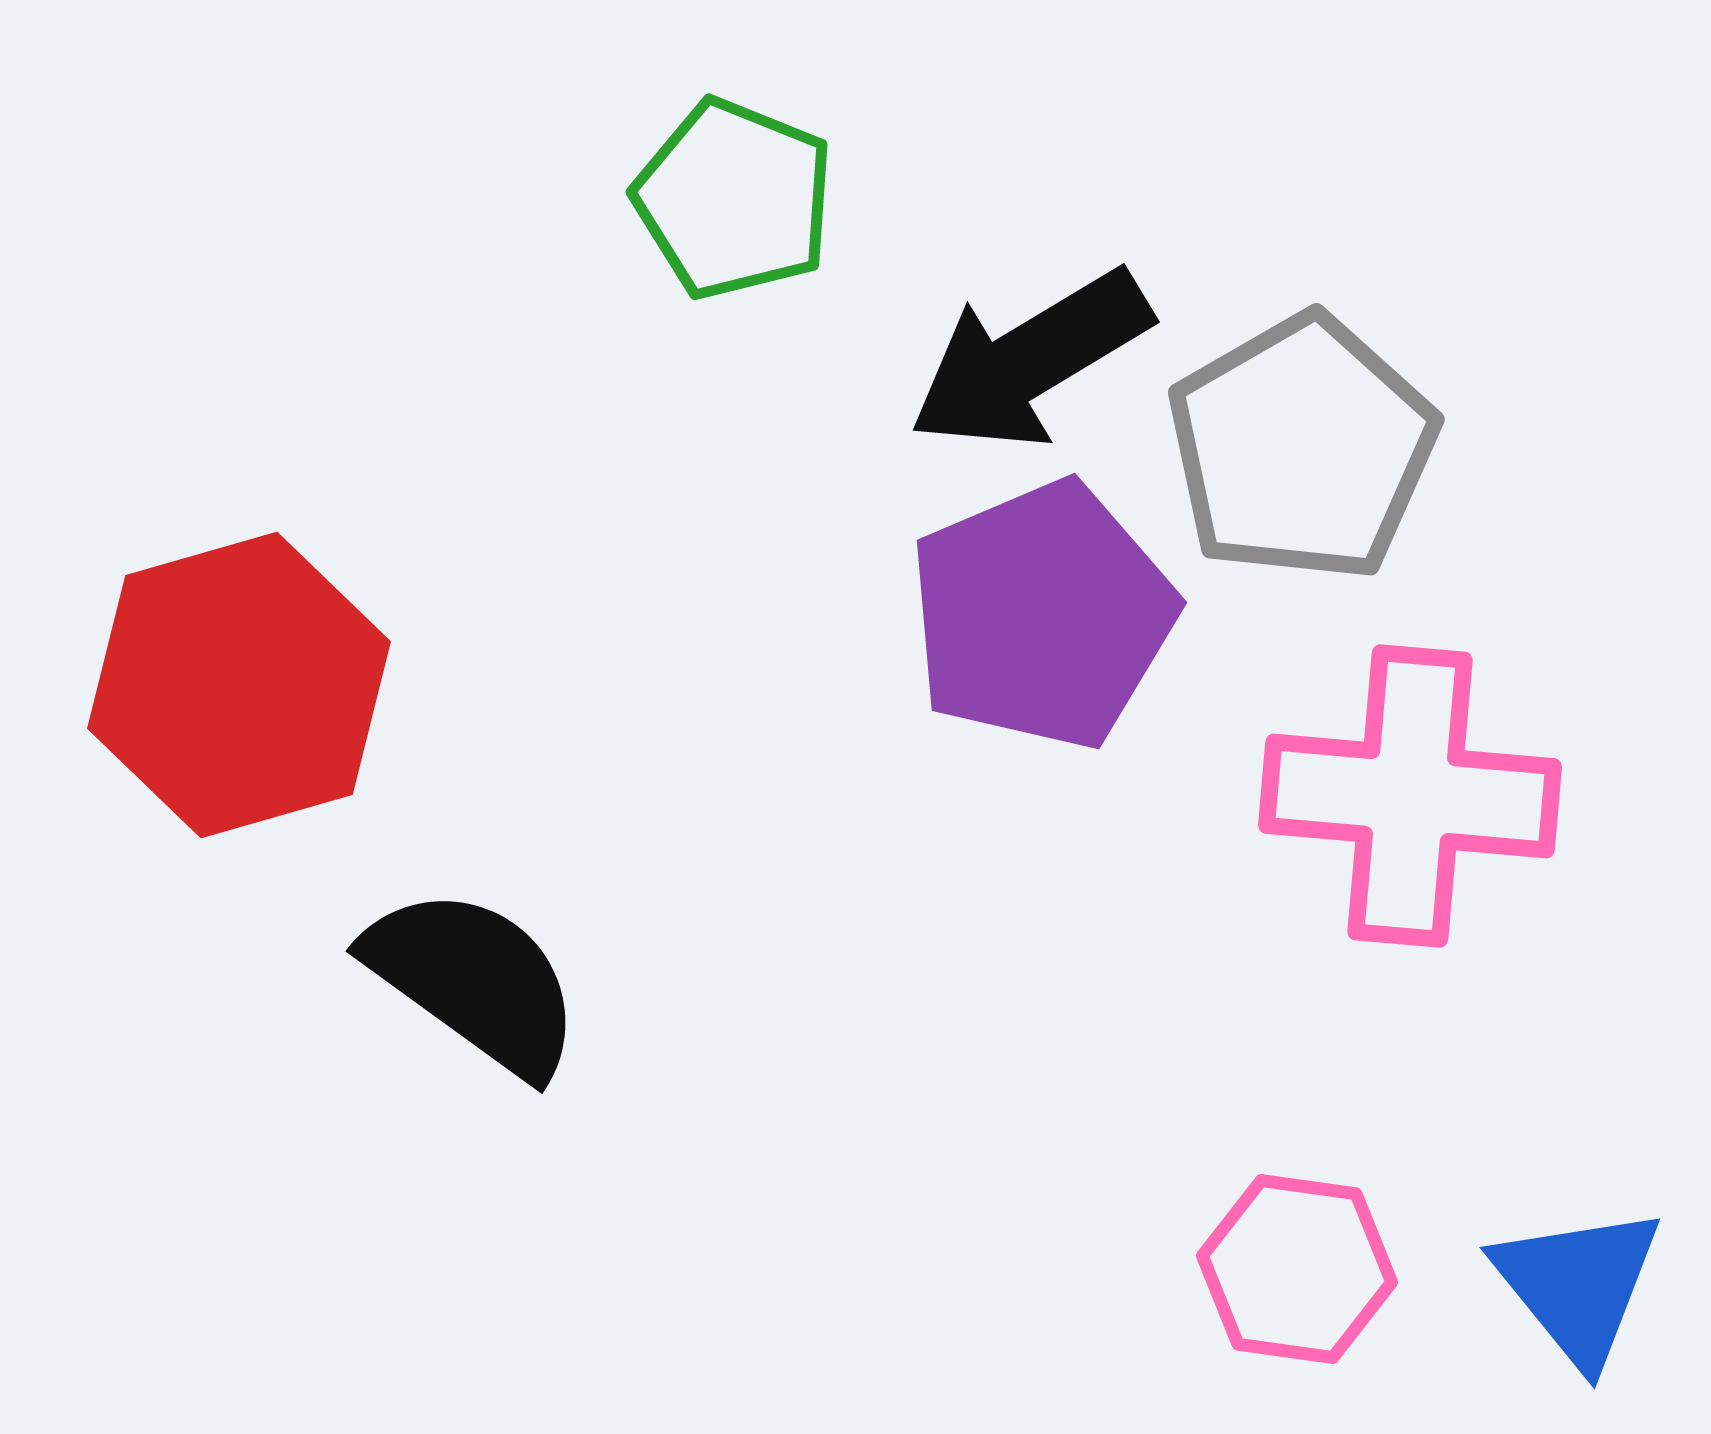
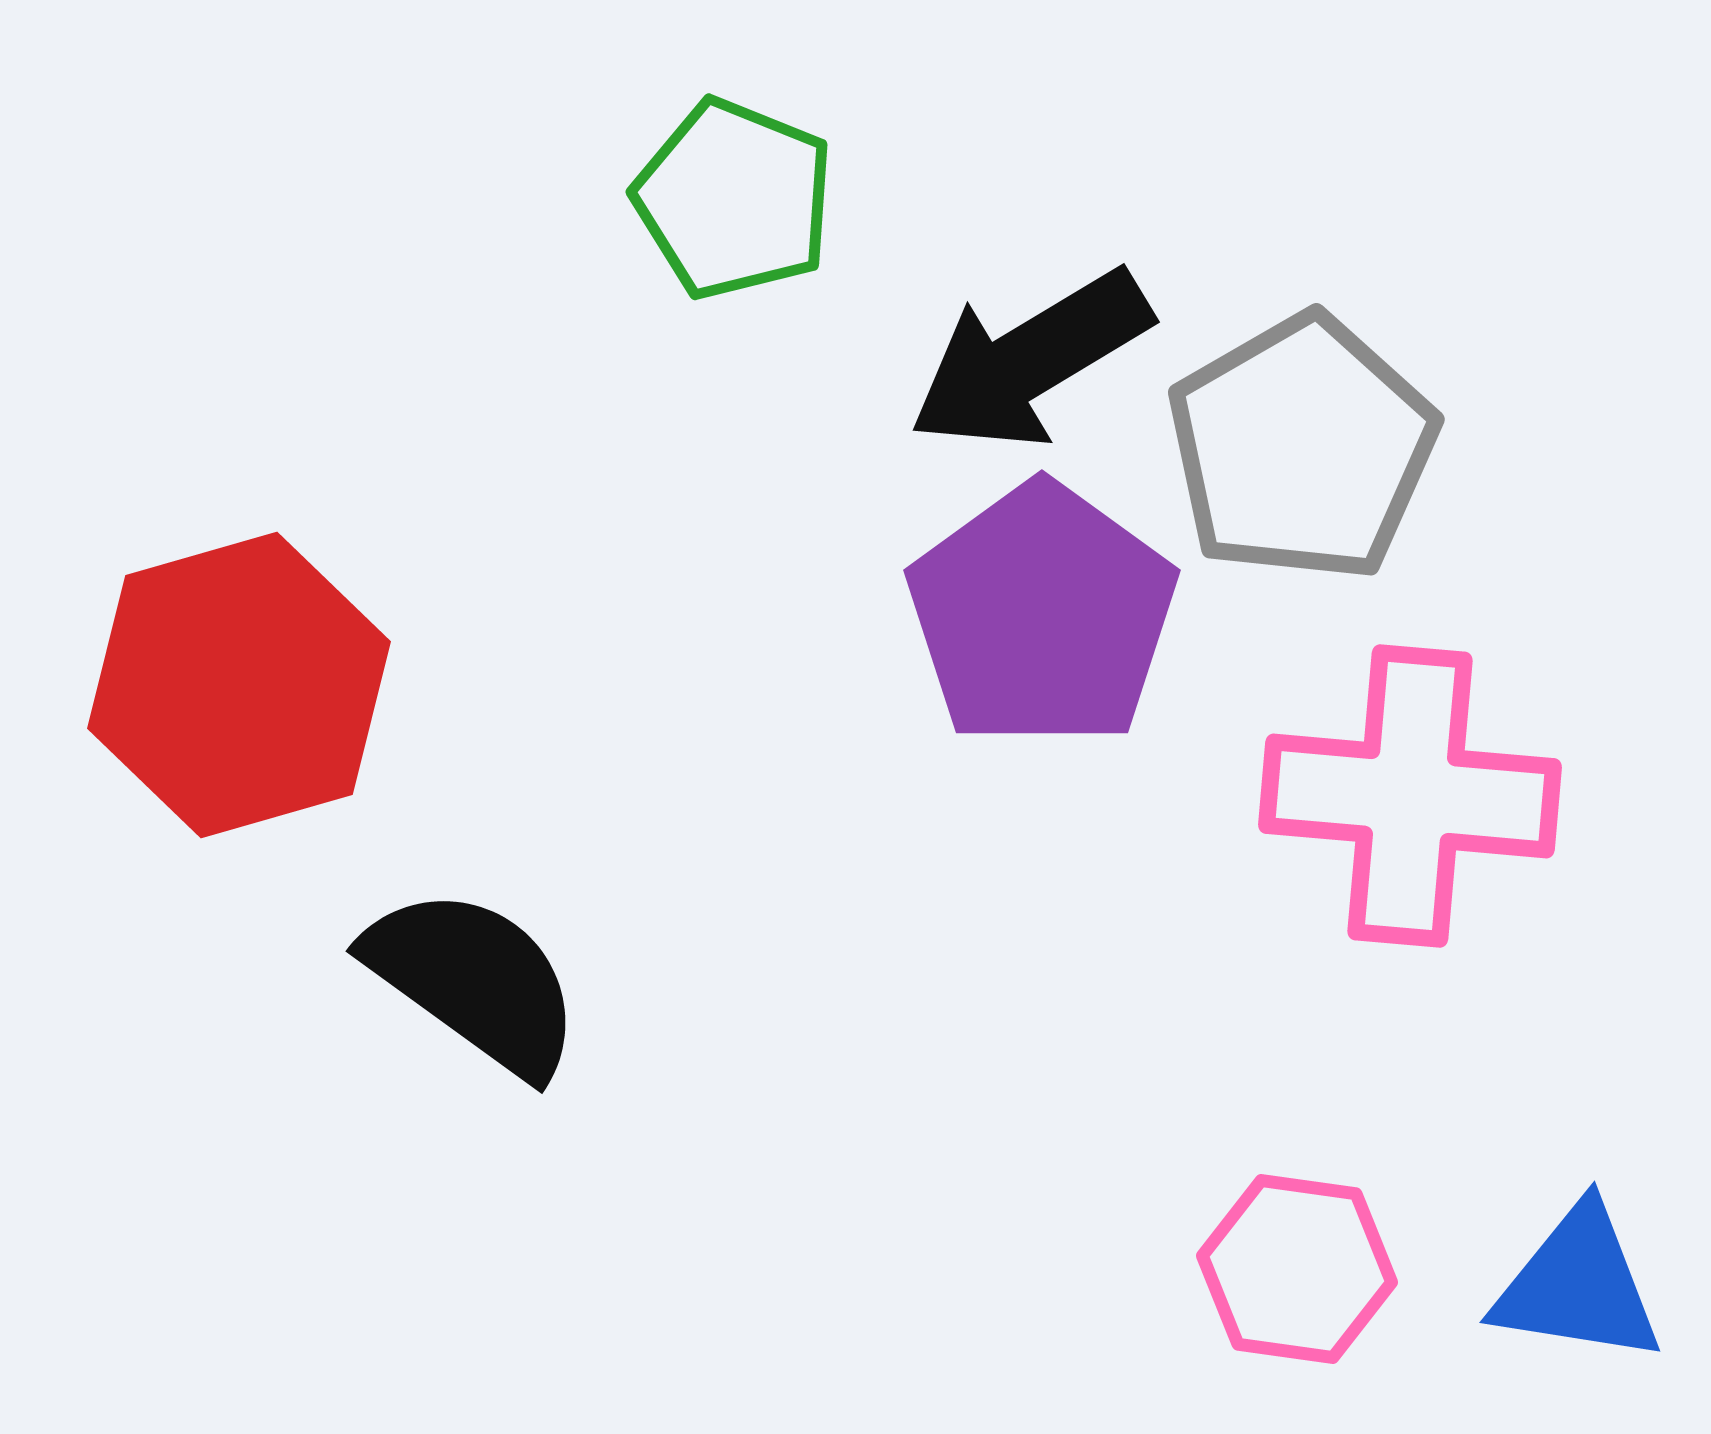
purple pentagon: rotated 13 degrees counterclockwise
blue triangle: rotated 42 degrees counterclockwise
